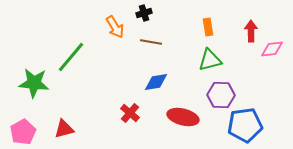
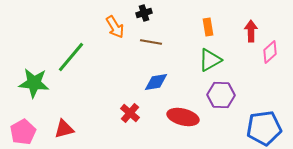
pink diamond: moved 2 px left, 3 px down; rotated 35 degrees counterclockwise
green triangle: rotated 15 degrees counterclockwise
blue pentagon: moved 19 px right, 3 px down
